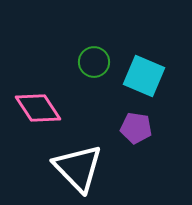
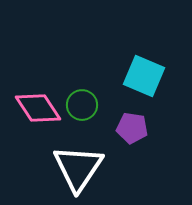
green circle: moved 12 px left, 43 px down
purple pentagon: moved 4 px left
white triangle: rotated 18 degrees clockwise
